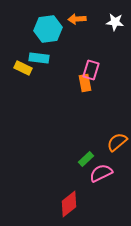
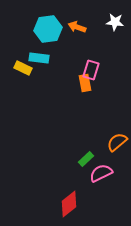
orange arrow: moved 8 px down; rotated 24 degrees clockwise
